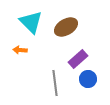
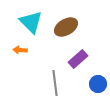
blue circle: moved 10 px right, 5 px down
